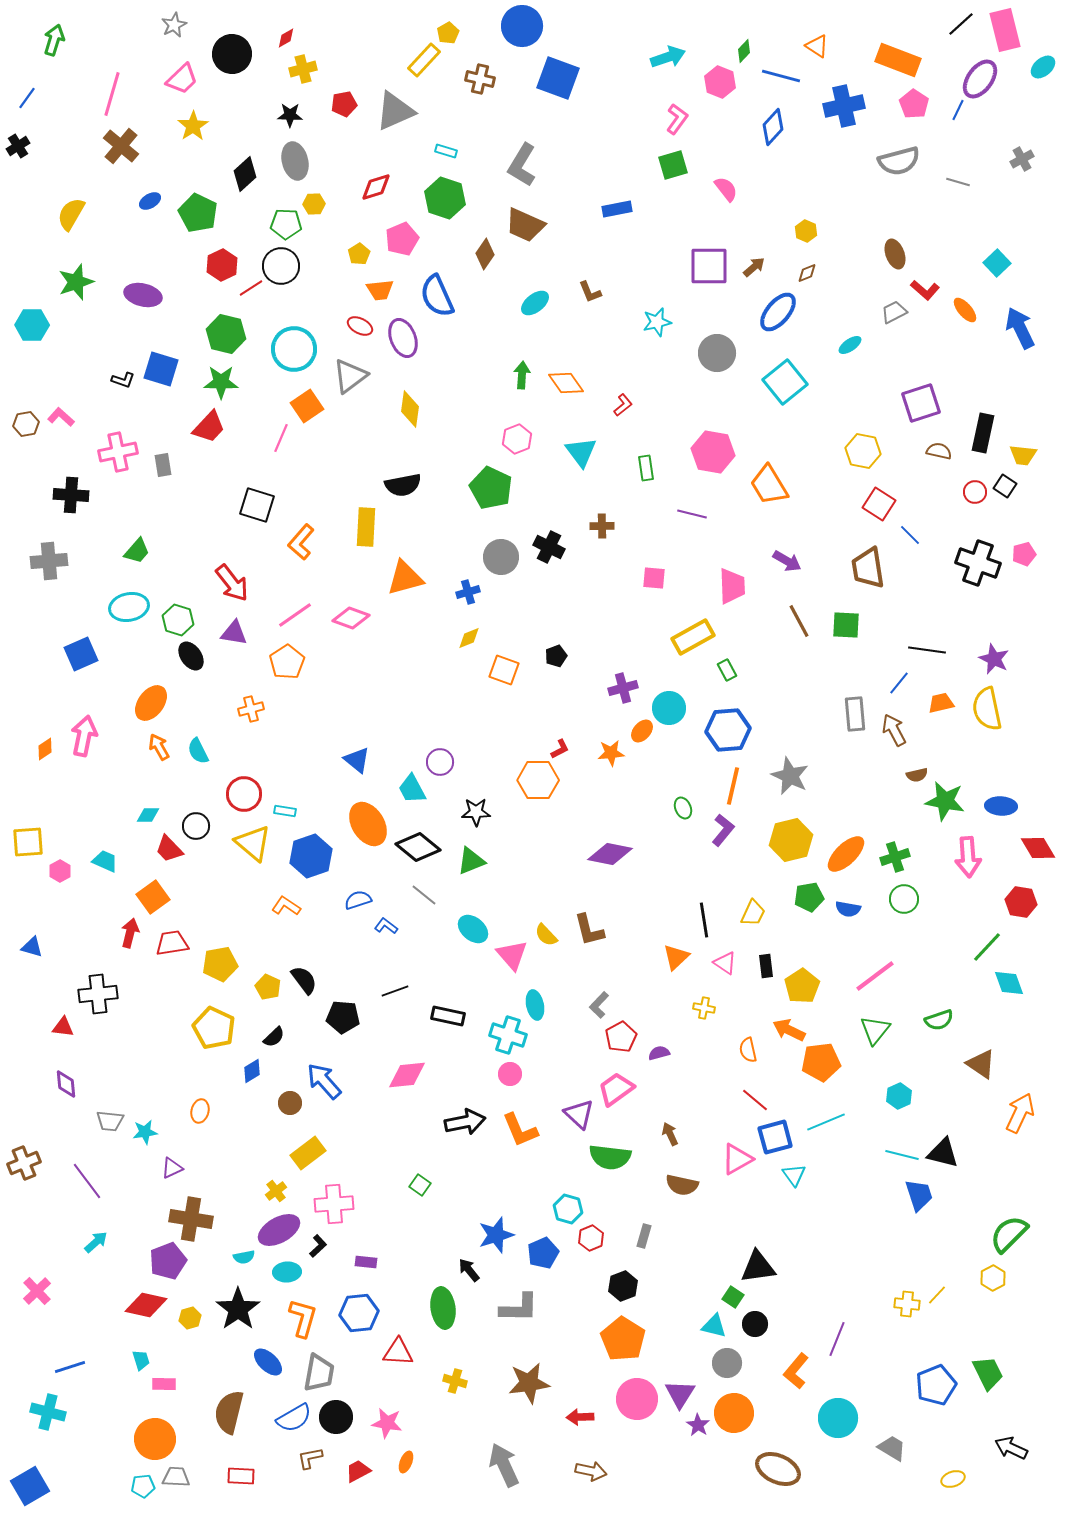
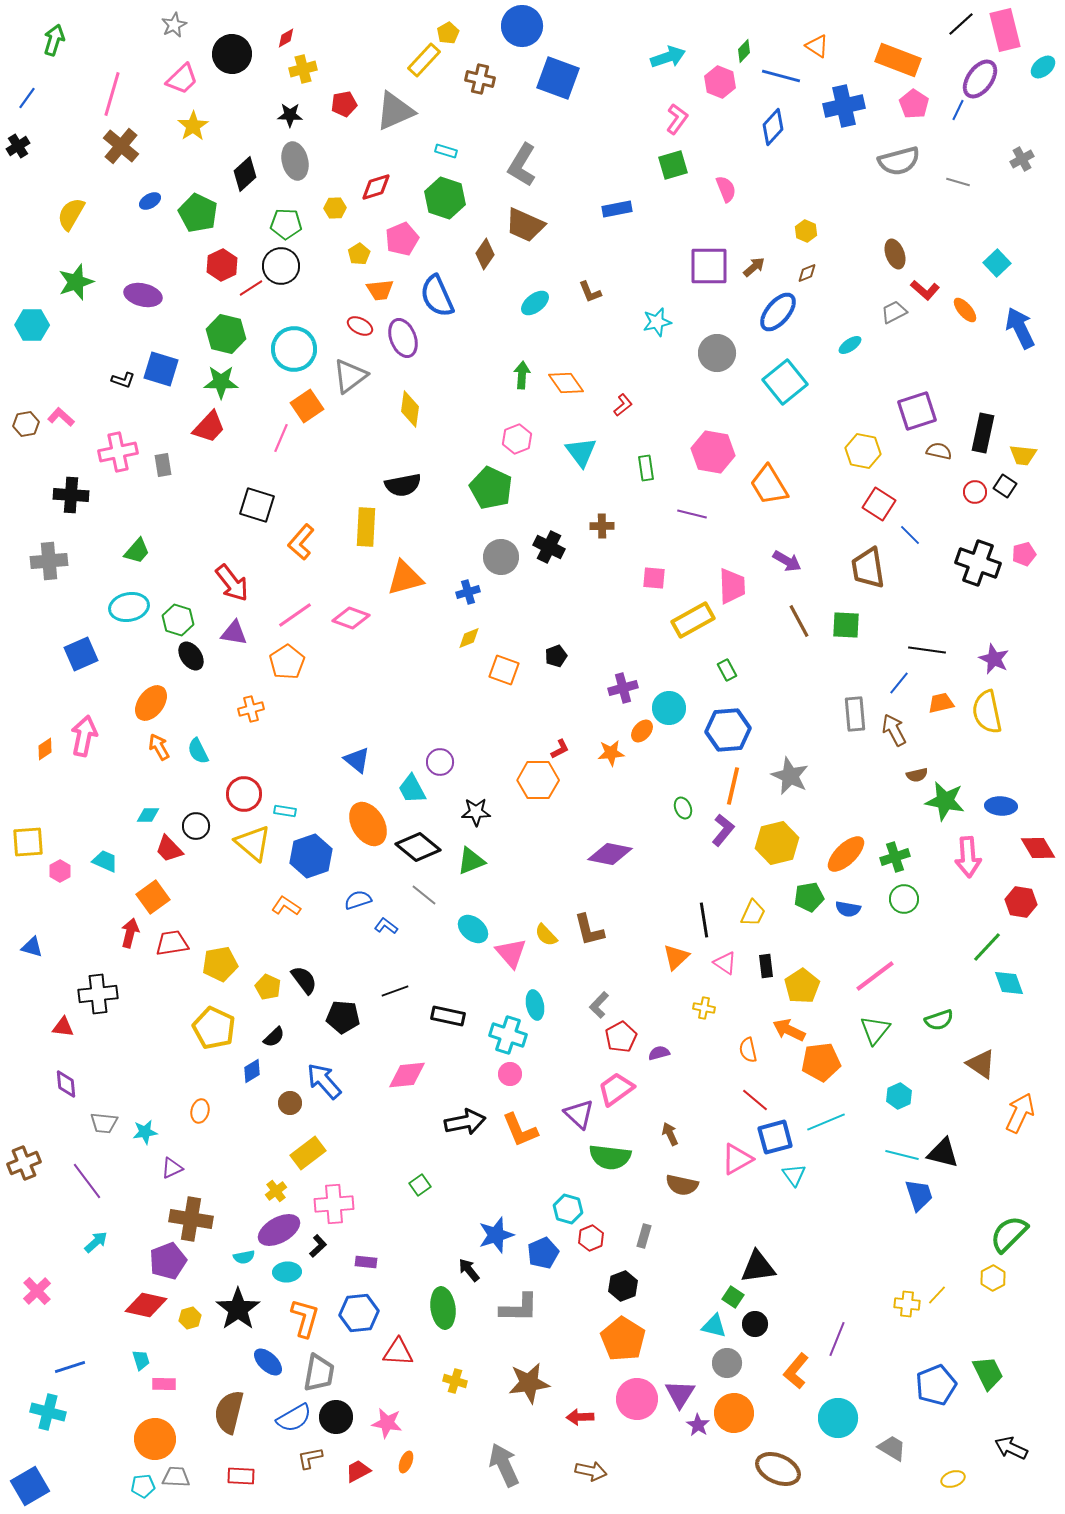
pink semicircle at (726, 189): rotated 16 degrees clockwise
yellow hexagon at (314, 204): moved 21 px right, 4 px down
purple square at (921, 403): moved 4 px left, 8 px down
yellow rectangle at (693, 637): moved 17 px up
yellow semicircle at (987, 709): moved 3 px down
yellow hexagon at (791, 840): moved 14 px left, 3 px down
pink triangle at (512, 955): moved 1 px left, 2 px up
gray trapezoid at (110, 1121): moved 6 px left, 2 px down
green square at (420, 1185): rotated 20 degrees clockwise
orange L-shape at (303, 1318): moved 2 px right
